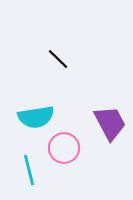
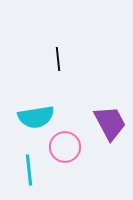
black line: rotated 40 degrees clockwise
pink circle: moved 1 px right, 1 px up
cyan line: rotated 8 degrees clockwise
